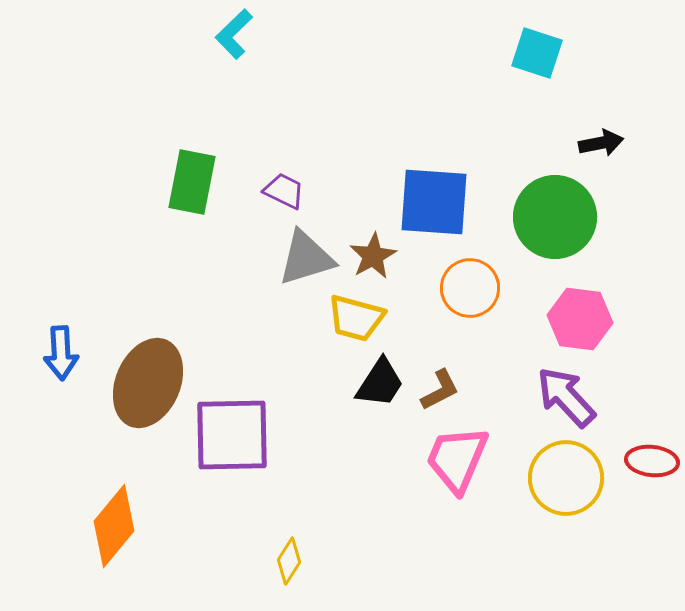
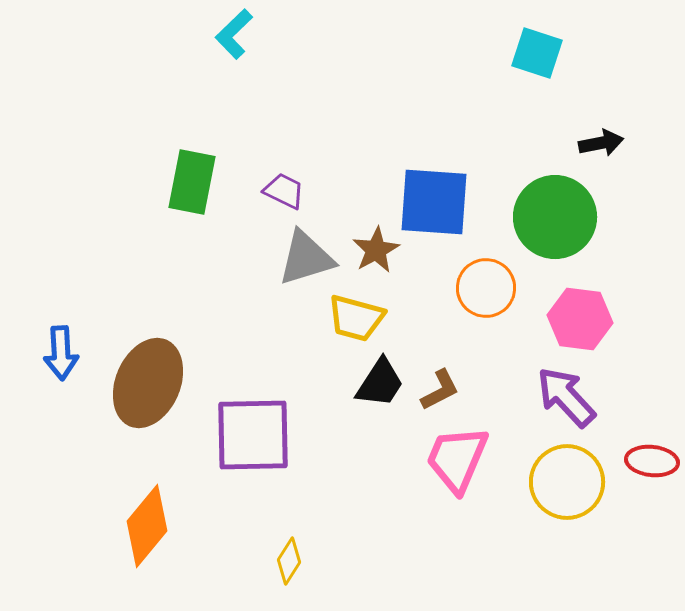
brown star: moved 3 px right, 6 px up
orange circle: moved 16 px right
purple square: moved 21 px right
yellow circle: moved 1 px right, 4 px down
orange diamond: moved 33 px right
